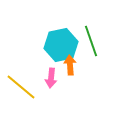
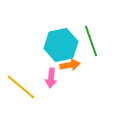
orange arrow: rotated 84 degrees clockwise
